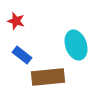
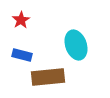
red star: moved 5 px right, 1 px up; rotated 24 degrees clockwise
blue rectangle: rotated 24 degrees counterclockwise
